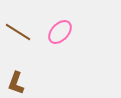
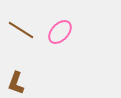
brown line: moved 3 px right, 2 px up
